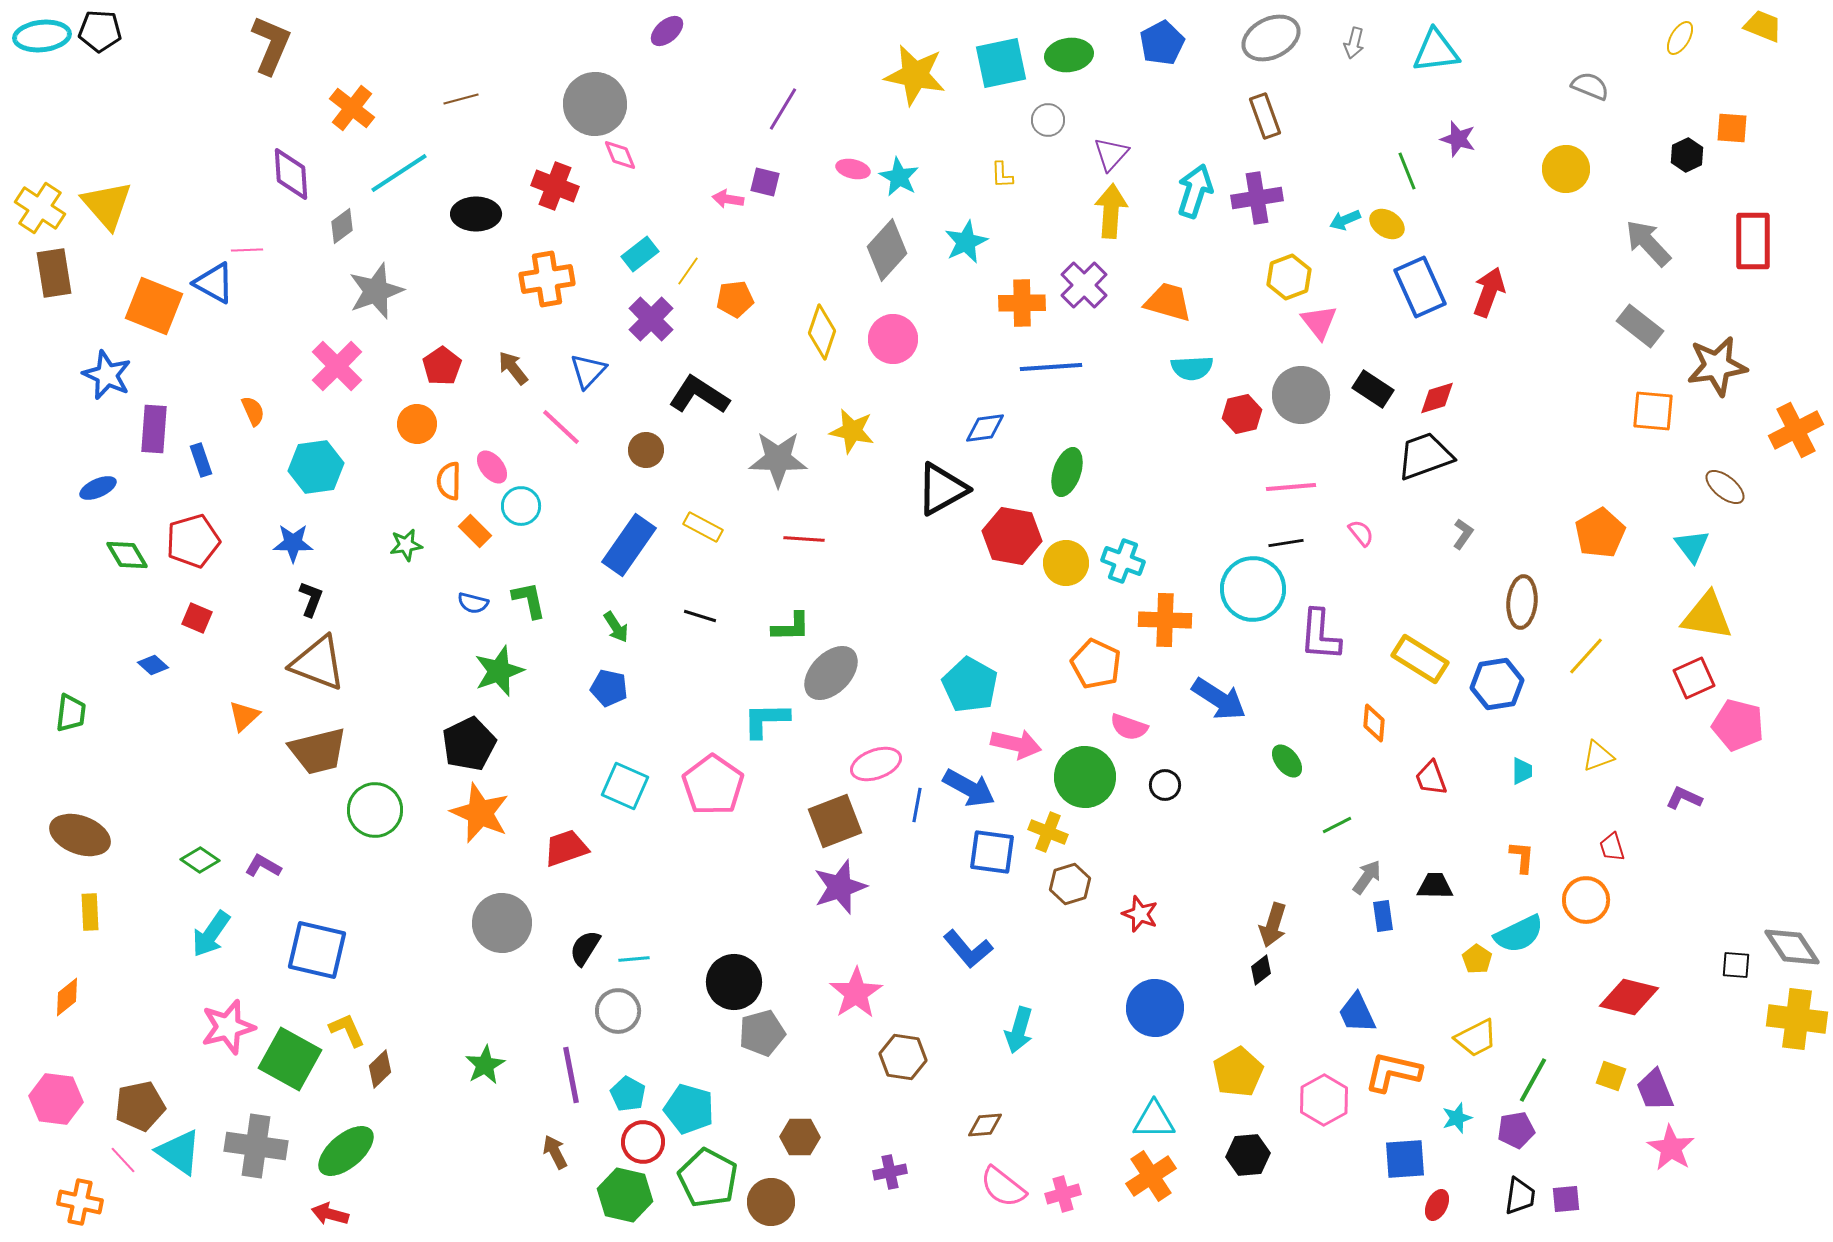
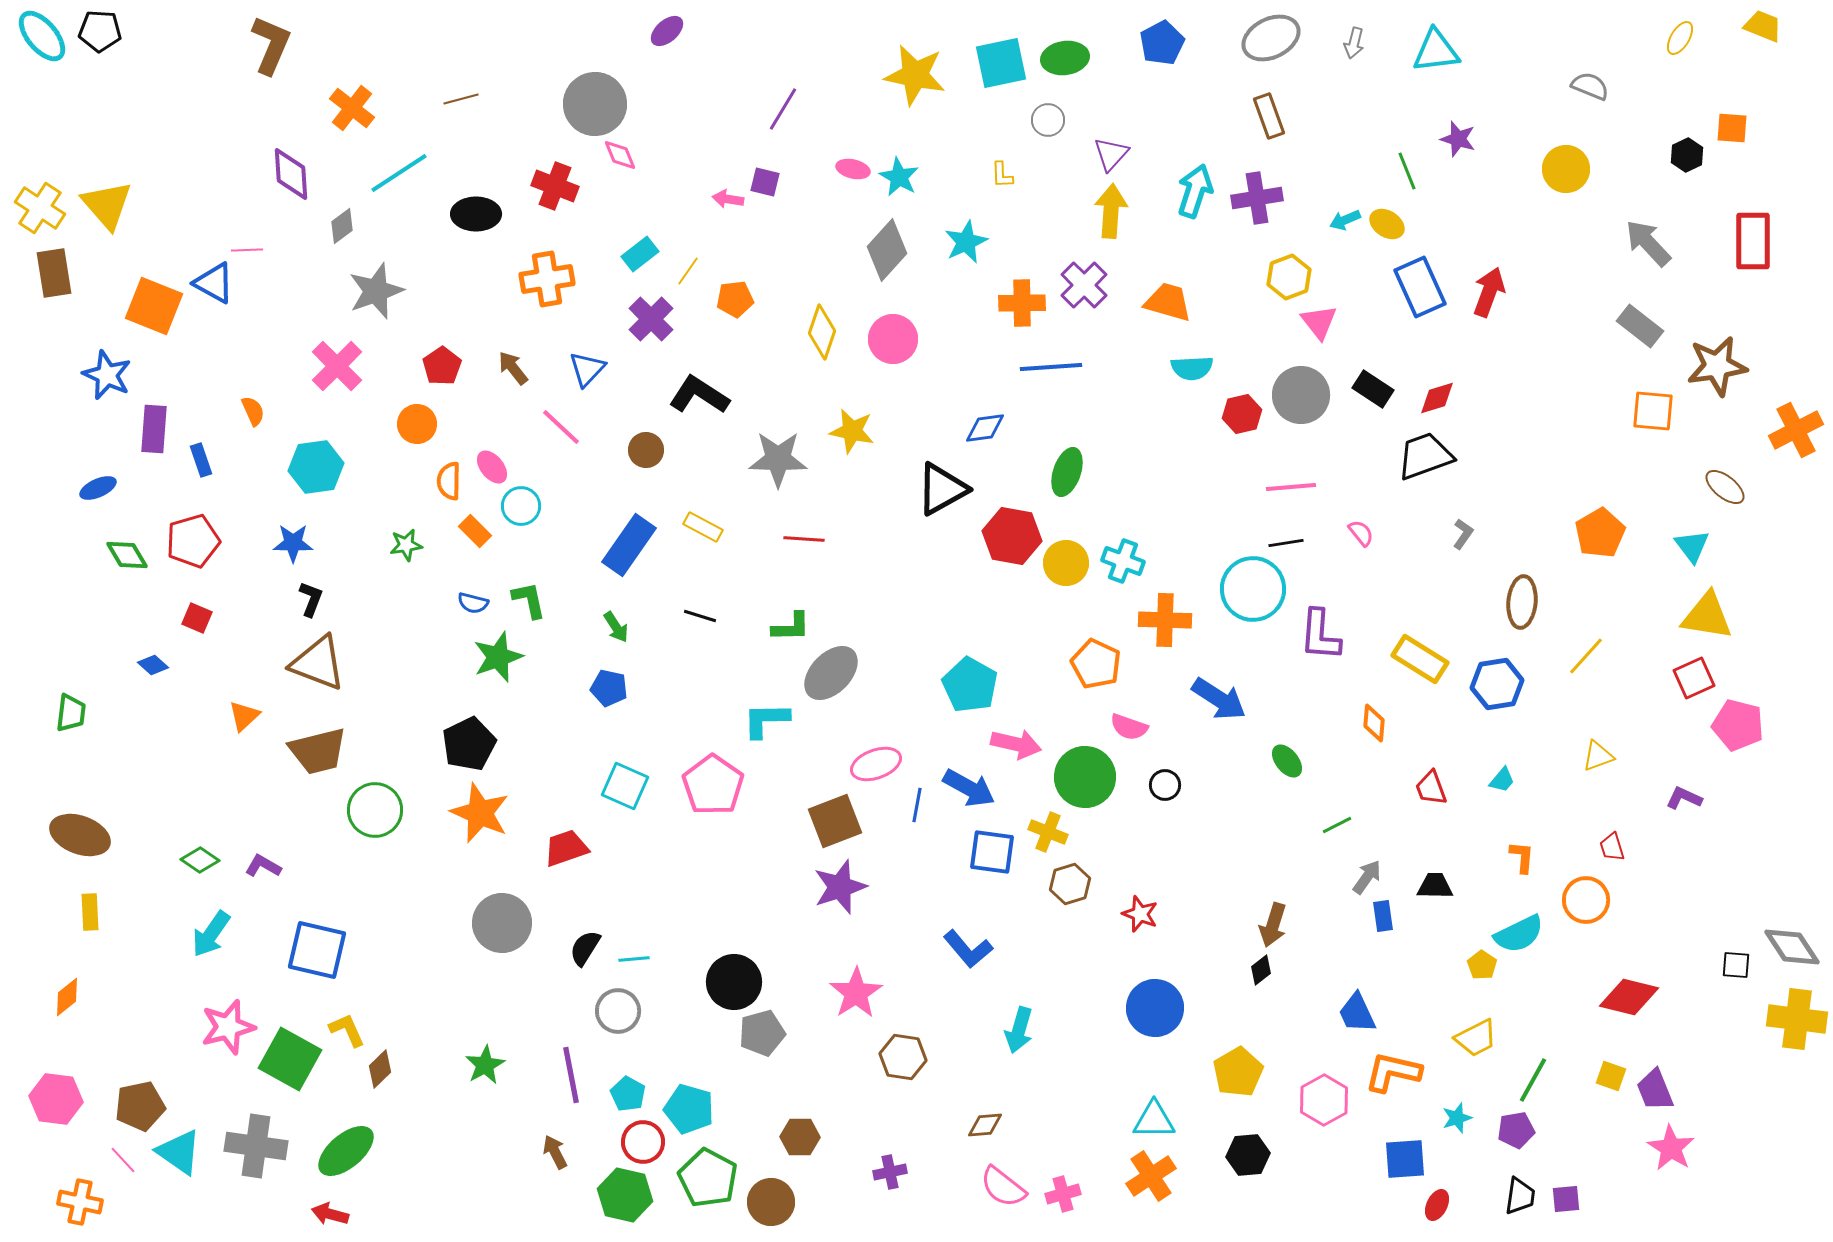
cyan ellipse at (42, 36): rotated 56 degrees clockwise
green ellipse at (1069, 55): moved 4 px left, 3 px down
brown rectangle at (1265, 116): moved 4 px right
blue triangle at (588, 371): moved 1 px left, 2 px up
green star at (499, 671): moved 1 px left, 14 px up
cyan trapezoid at (1522, 771): moved 20 px left, 9 px down; rotated 40 degrees clockwise
red trapezoid at (1431, 778): moved 10 px down
yellow pentagon at (1477, 959): moved 5 px right, 6 px down
